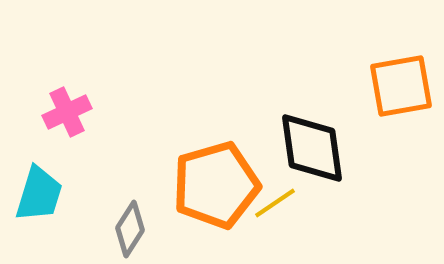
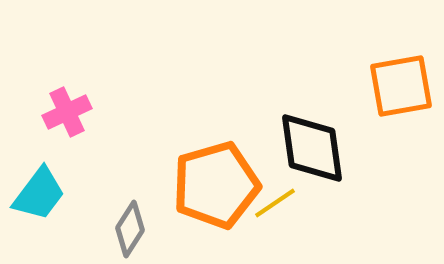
cyan trapezoid: rotated 20 degrees clockwise
